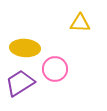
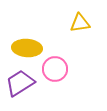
yellow triangle: rotated 10 degrees counterclockwise
yellow ellipse: moved 2 px right
